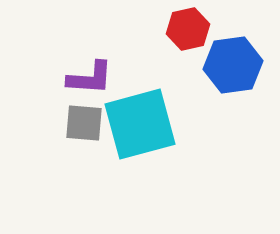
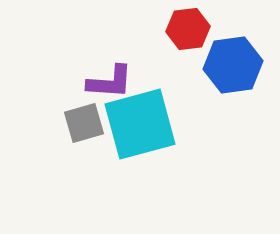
red hexagon: rotated 6 degrees clockwise
purple L-shape: moved 20 px right, 4 px down
gray square: rotated 21 degrees counterclockwise
